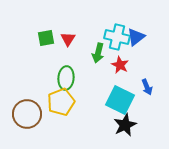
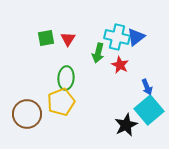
cyan square: moved 29 px right, 10 px down; rotated 24 degrees clockwise
black star: moved 1 px right
